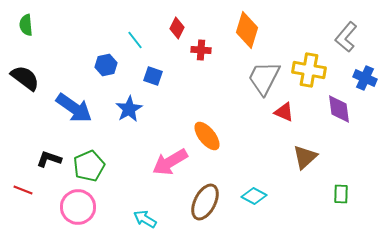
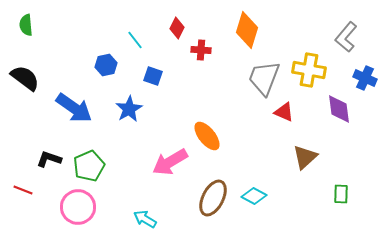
gray trapezoid: rotated 6 degrees counterclockwise
brown ellipse: moved 8 px right, 4 px up
